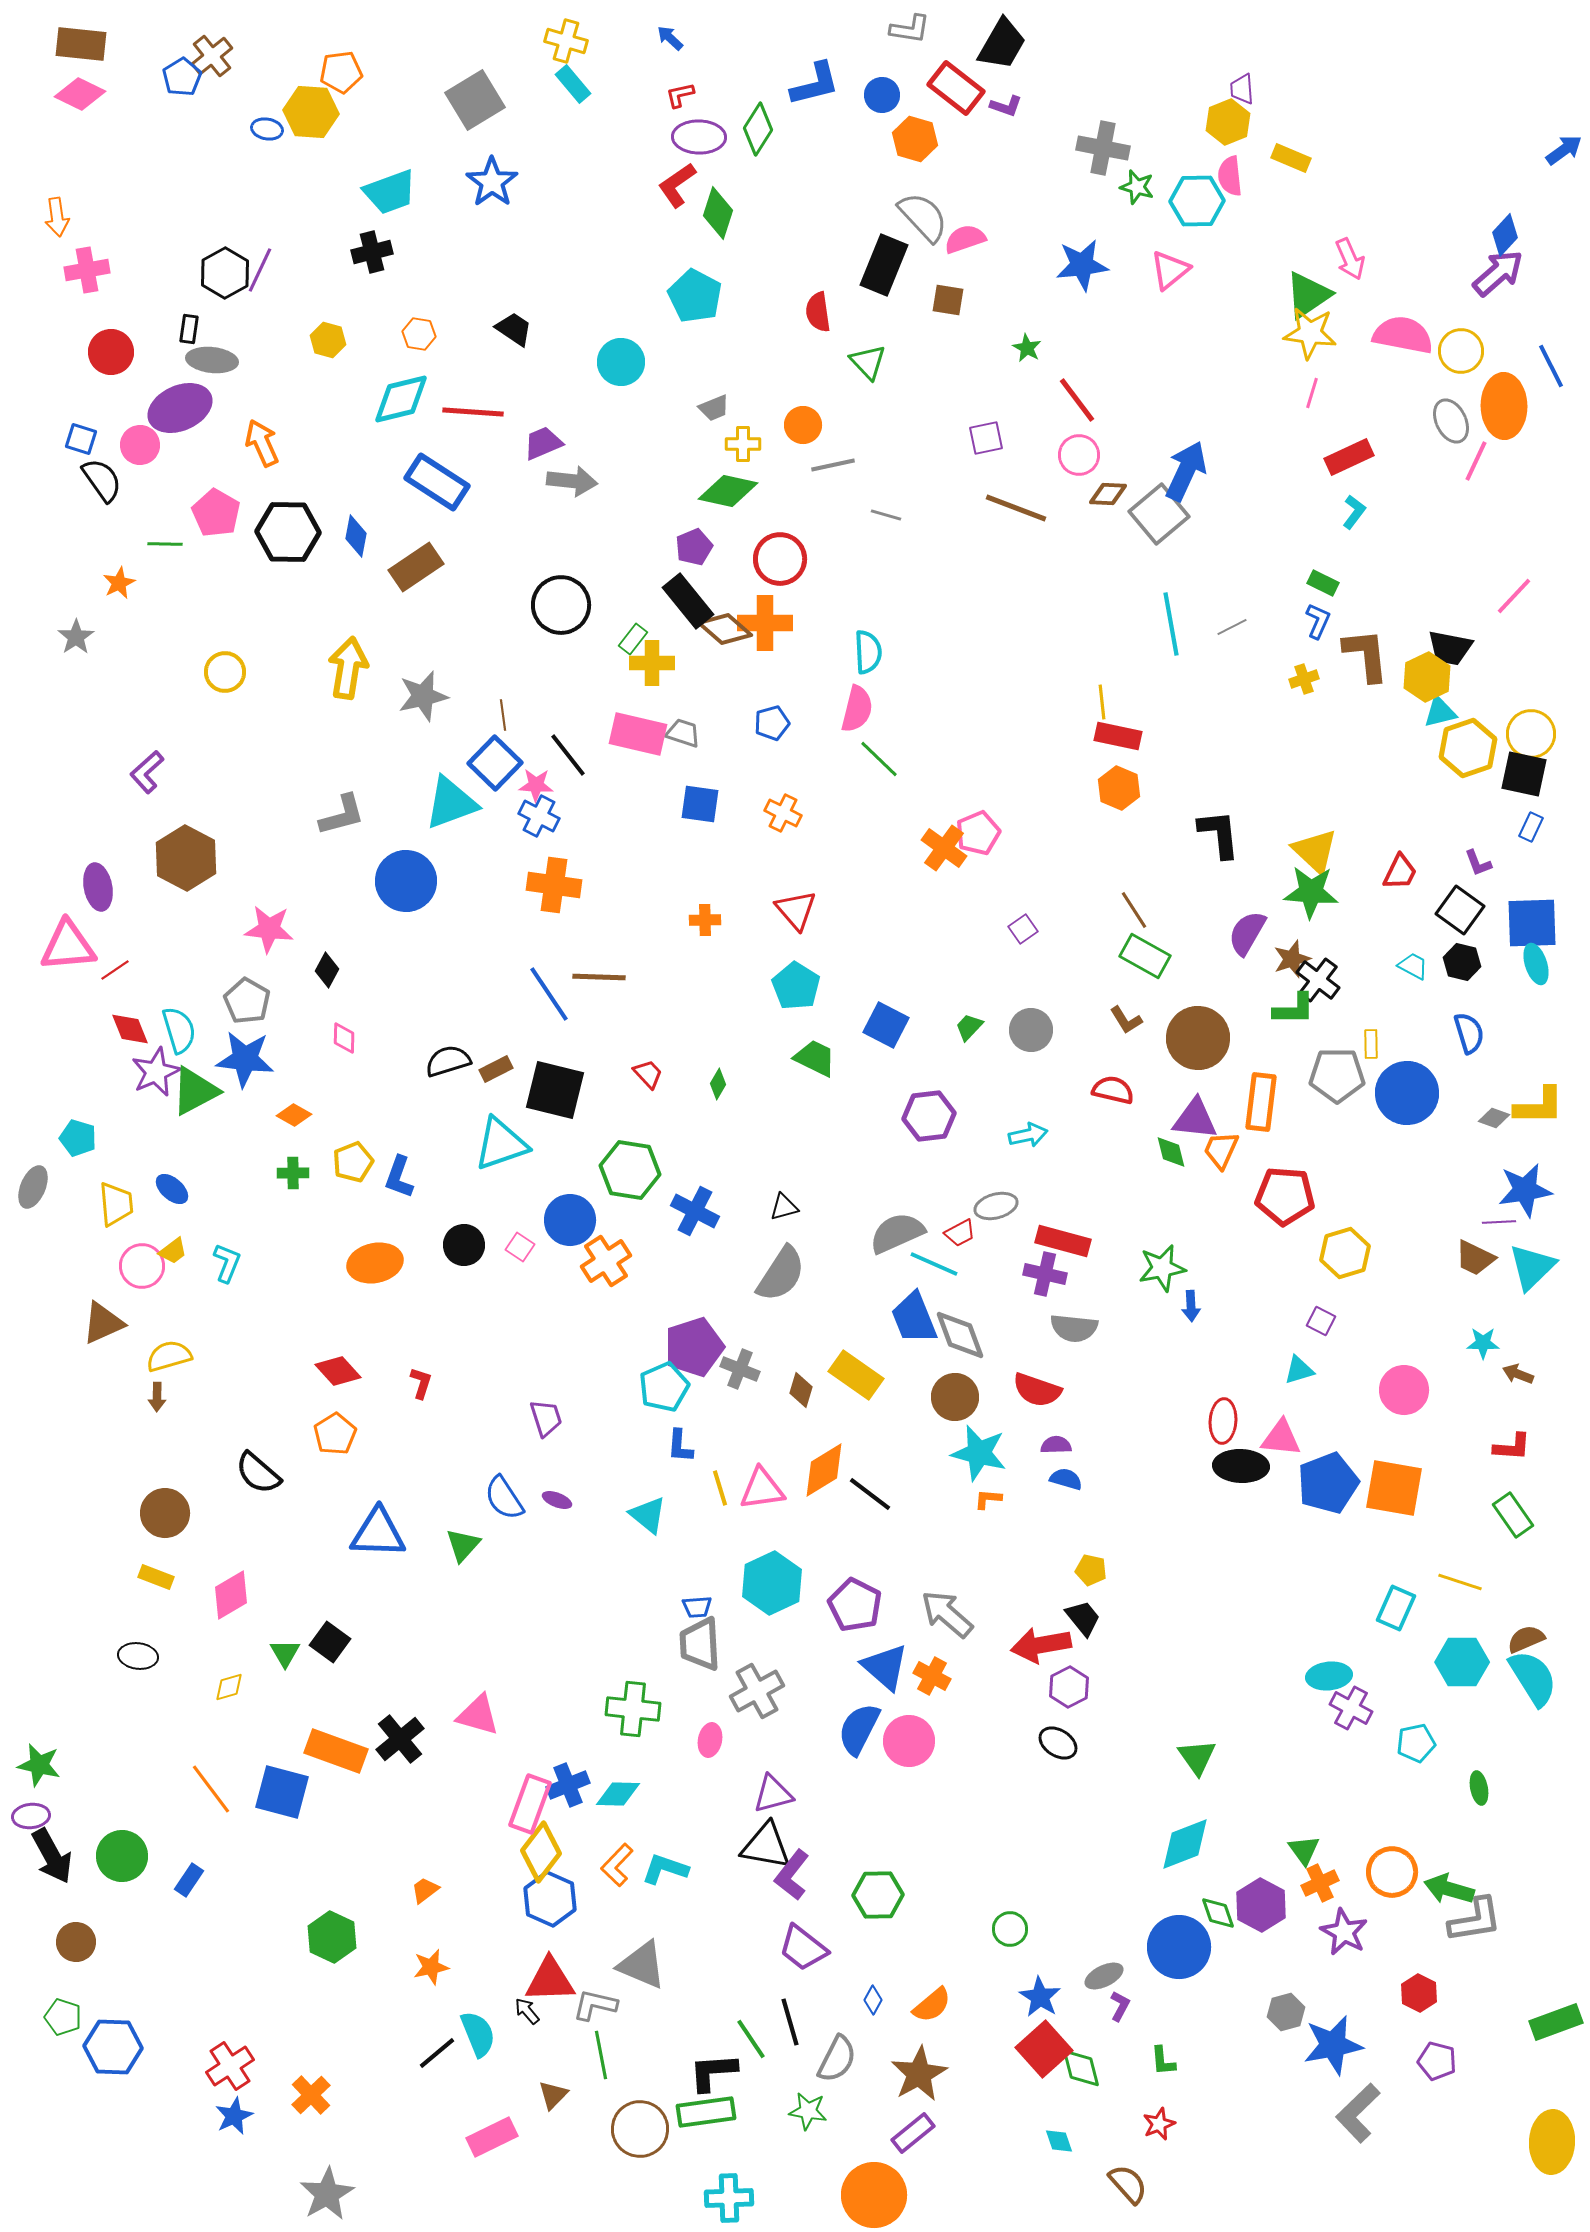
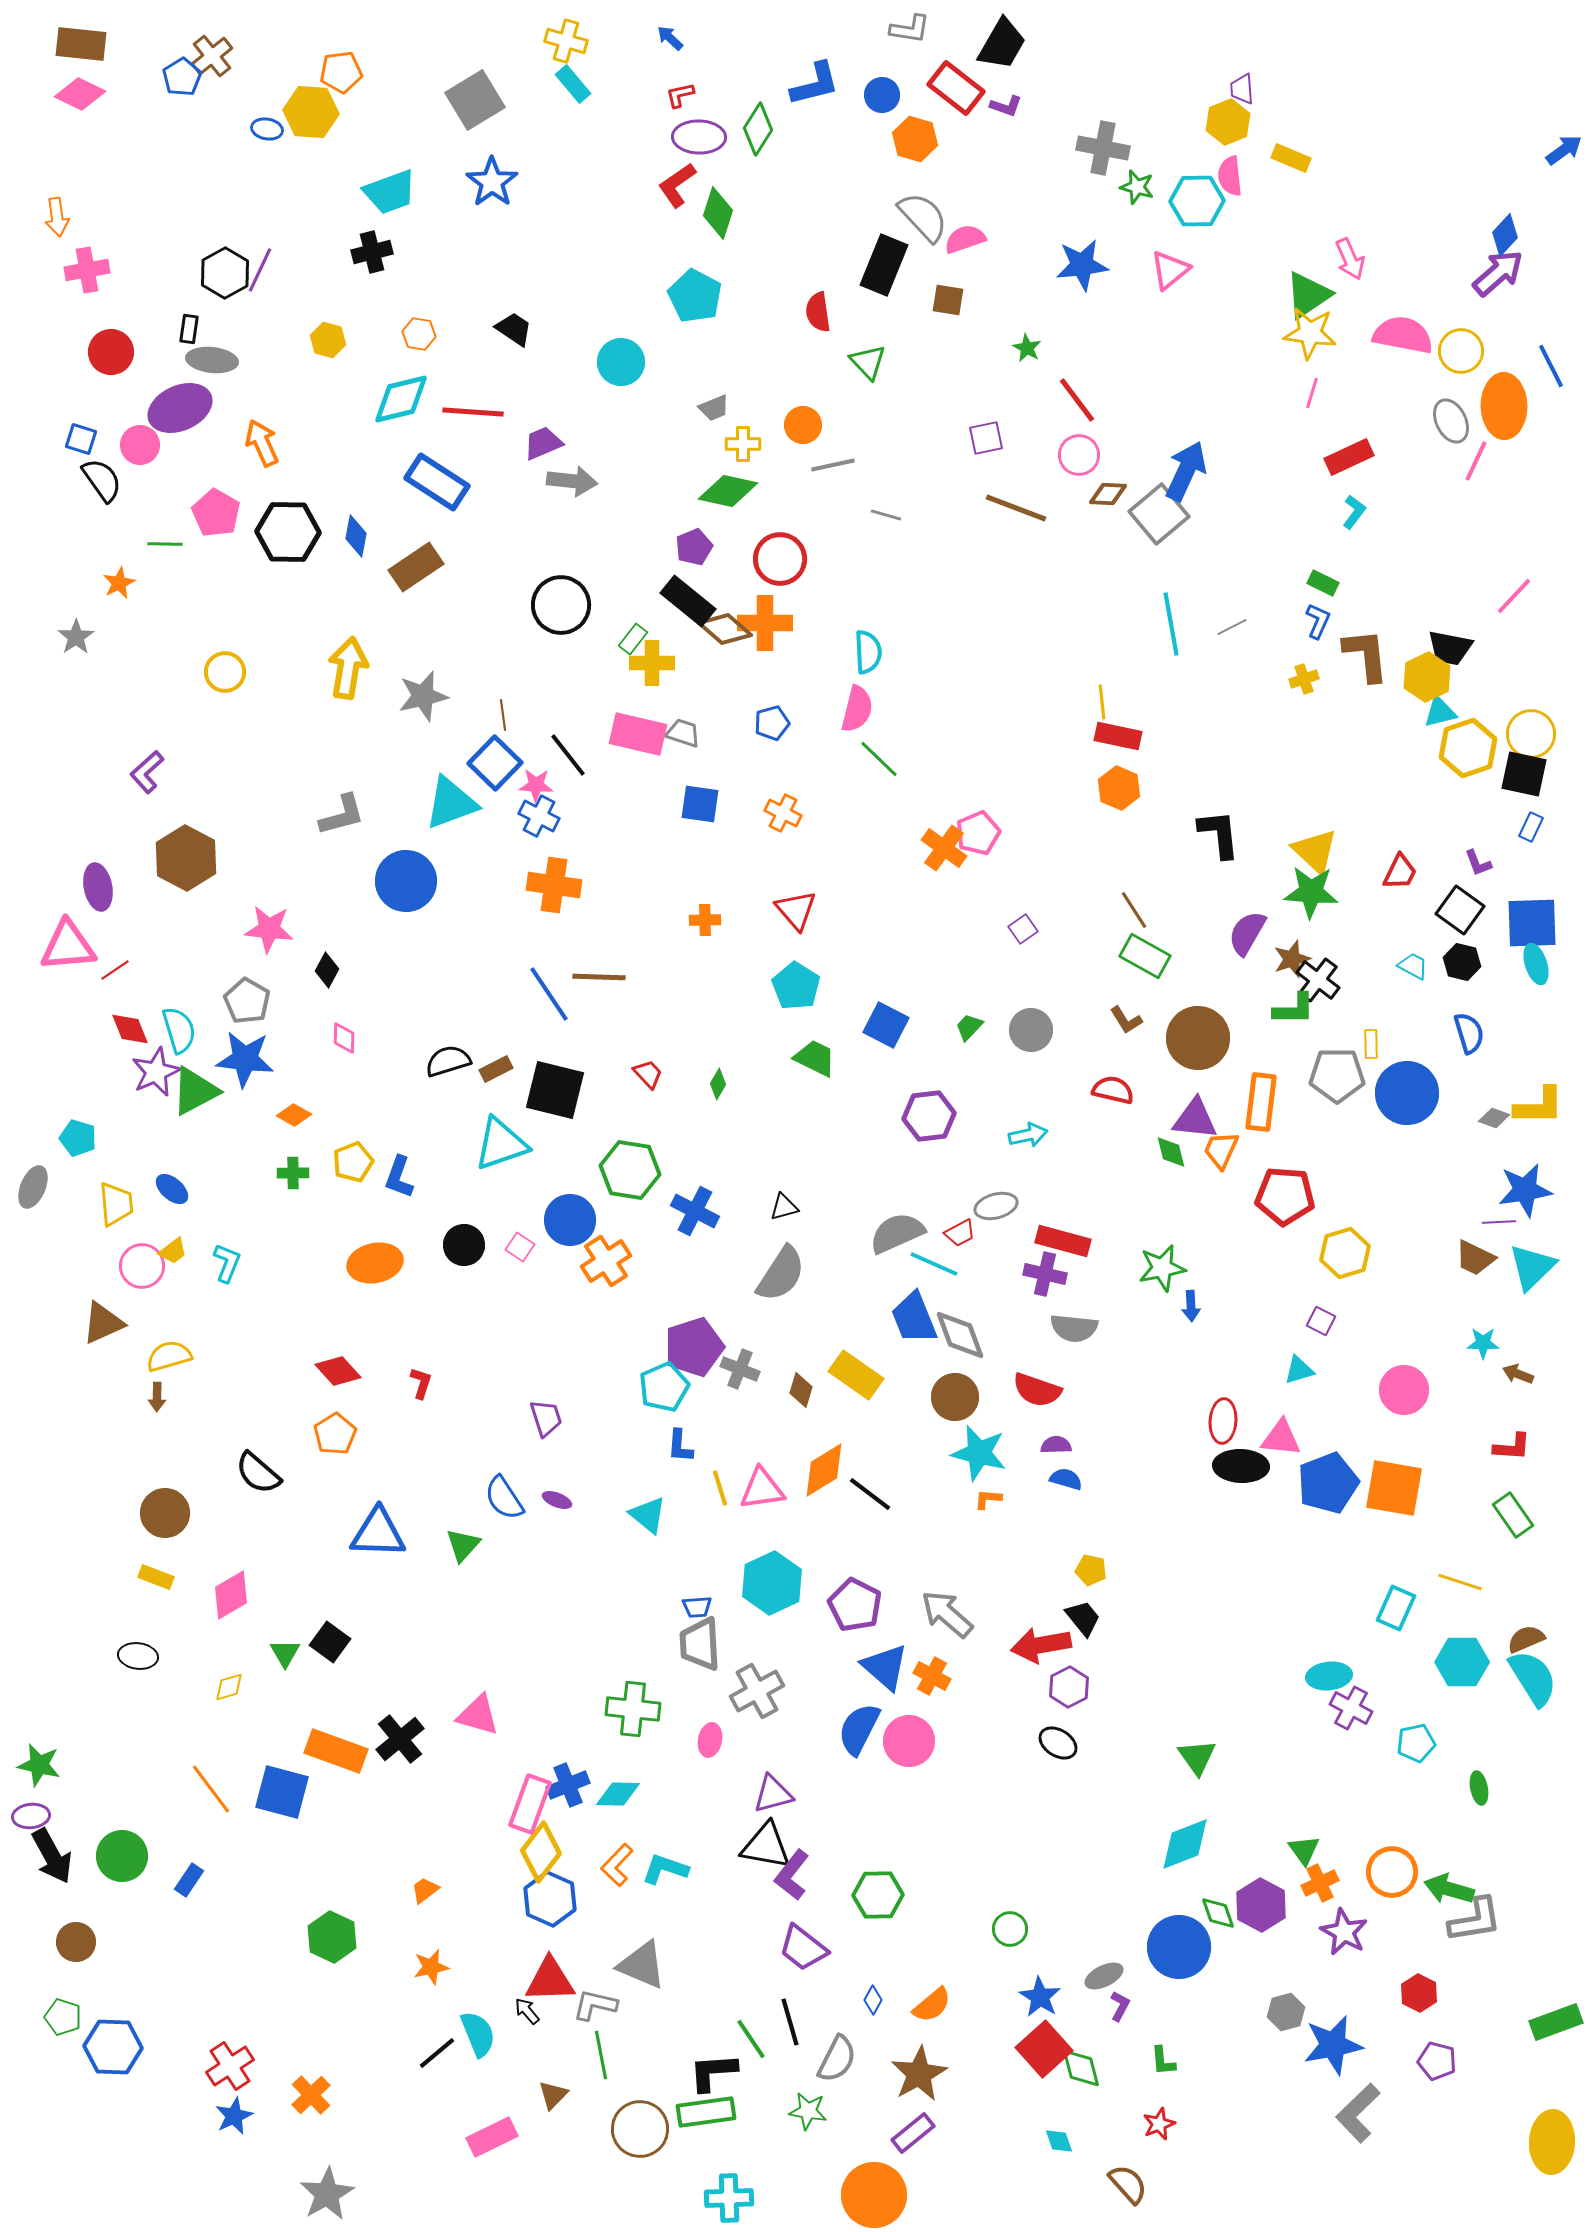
black rectangle at (688, 601): rotated 12 degrees counterclockwise
